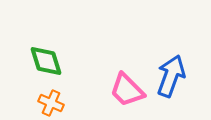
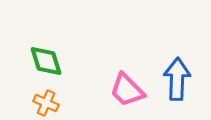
blue arrow: moved 6 px right, 3 px down; rotated 18 degrees counterclockwise
orange cross: moved 5 px left
